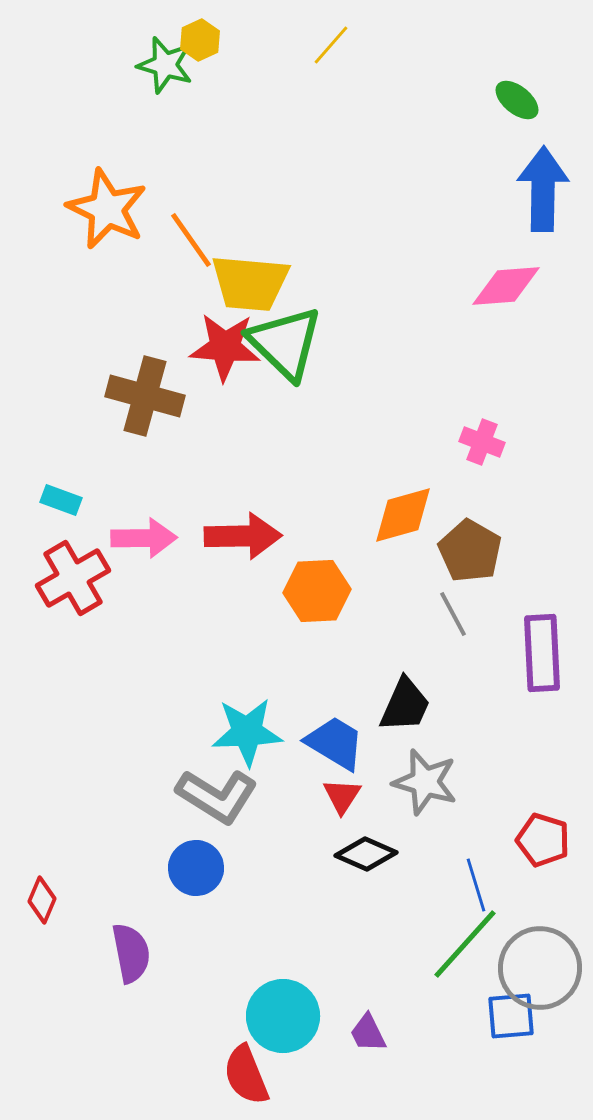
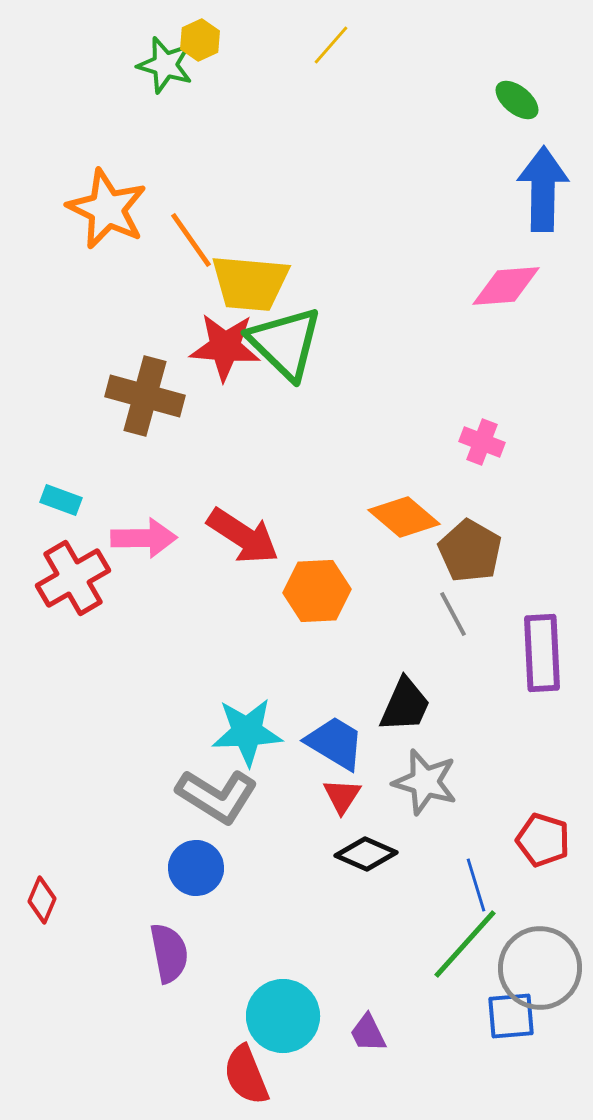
orange diamond: moved 1 px right, 2 px down; rotated 56 degrees clockwise
red arrow: rotated 34 degrees clockwise
purple semicircle: moved 38 px right
